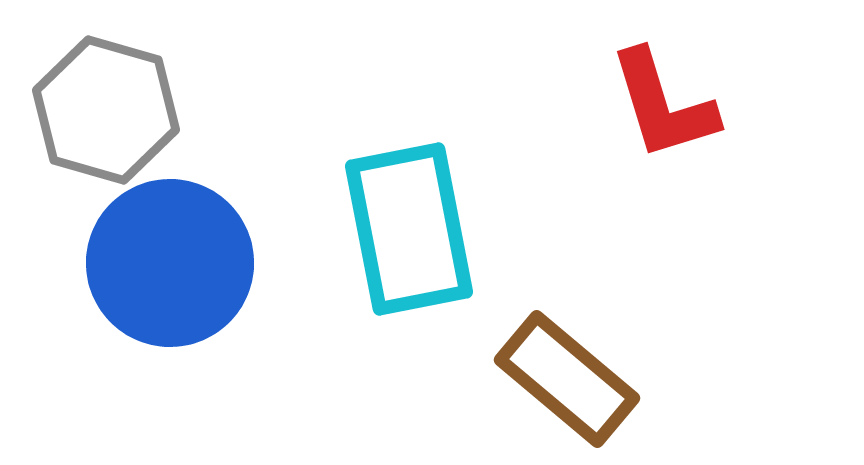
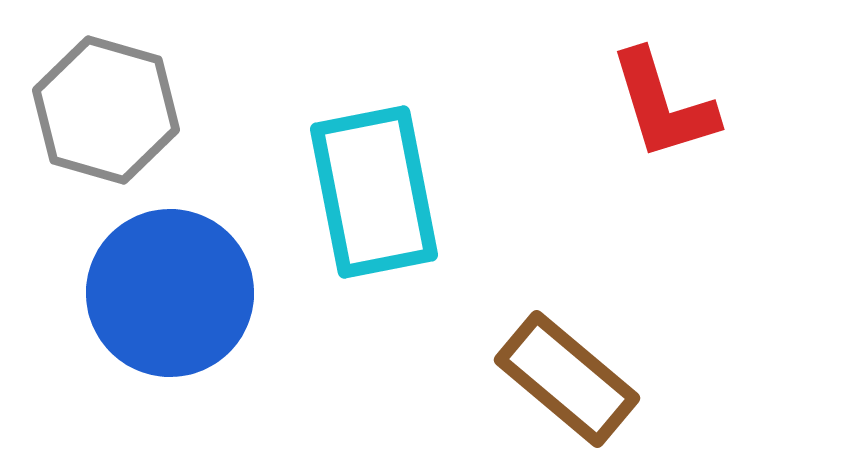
cyan rectangle: moved 35 px left, 37 px up
blue circle: moved 30 px down
